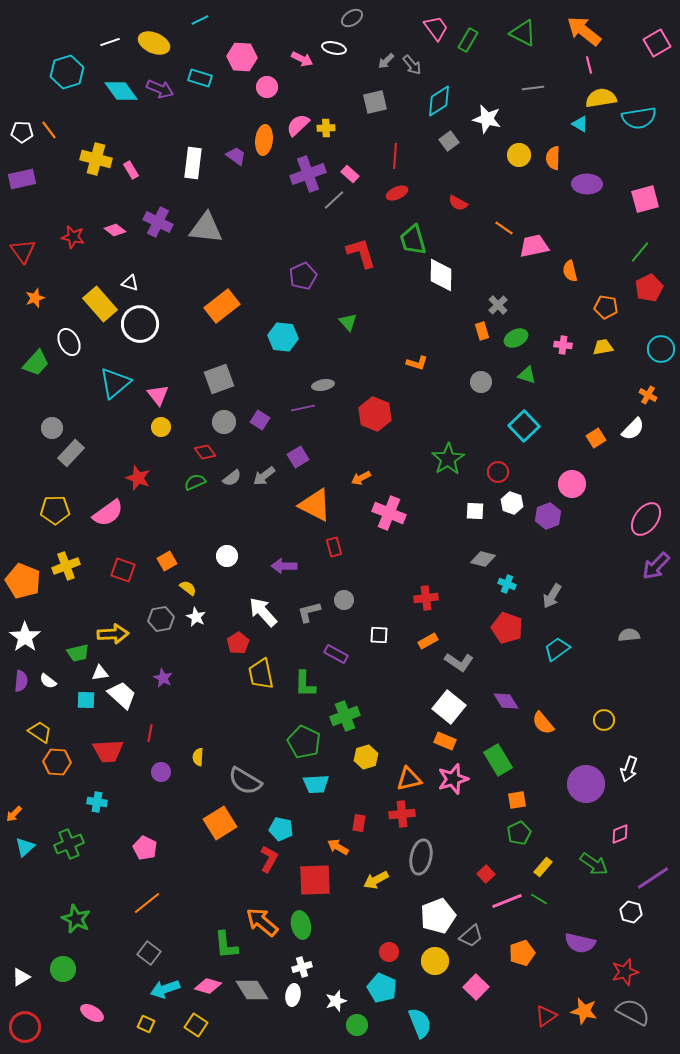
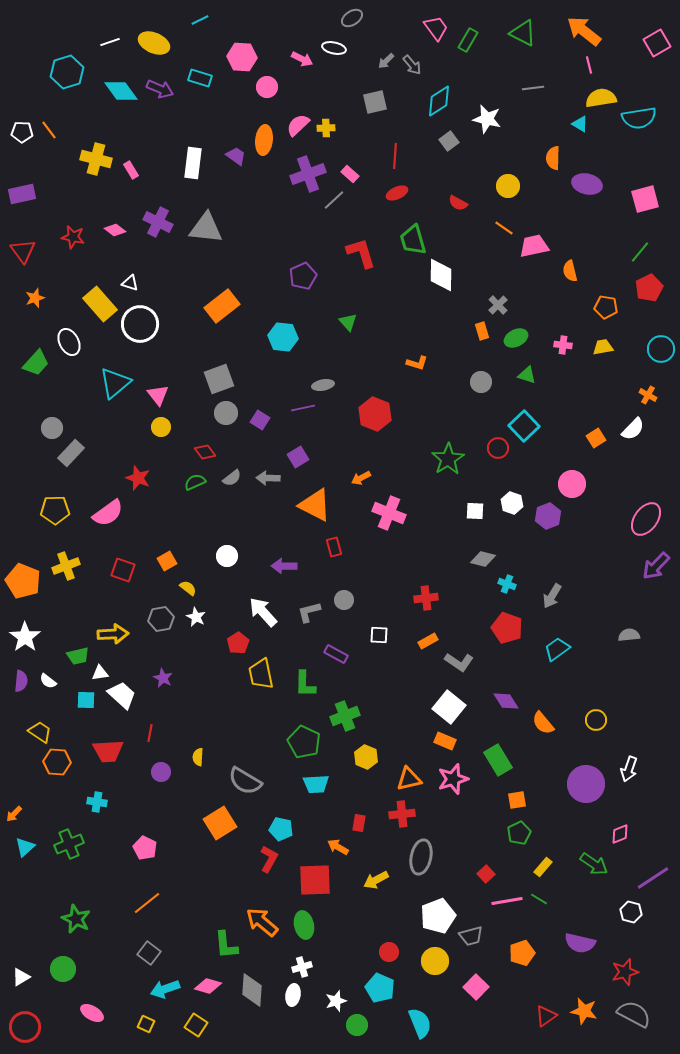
yellow circle at (519, 155): moved 11 px left, 31 px down
purple rectangle at (22, 179): moved 15 px down
purple ellipse at (587, 184): rotated 12 degrees clockwise
gray circle at (224, 422): moved 2 px right, 9 px up
red circle at (498, 472): moved 24 px up
gray arrow at (264, 476): moved 4 px right, 2 px down; rotated 40 degrees clockwise
green trapezoid at (78, 653): moved 3 px down
yellow circle at (604, 720): moved 8 px left
yellow hexagon at (366, 757): rotated 20 degrees counterclockwise
pink line at (507, 901): rotated 12 degrees clockwise
green ellipse at (301, 925): moved 3 px right
gray trapezoid at (471, 936): rotated 25 degrees clockwise
cyan pentagon at (382, 988): moved 2 px left
gray diamond at (252, 990): rotated 36 degrees clockwise
gray semicircle at (633, 1012): moved 1 px right, 2 px down
